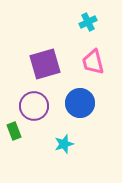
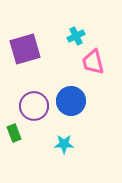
cyan cross: moved 12 px left, 14 px down
purple square: moved 20 px left, 15 px up
blue circle: moved 9 px left, 2 px up
green rectangle: moved 2 px down
cyan star: rotated 18 degrees clockwise
